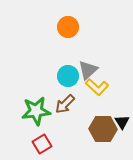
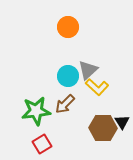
brown hexagon: moved 1 px up
